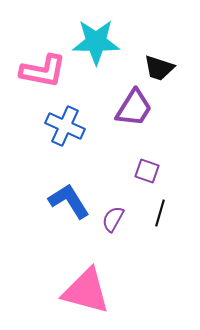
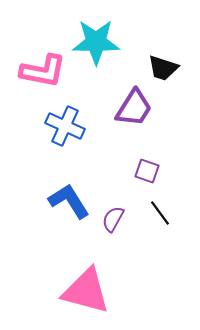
black trapezoid: moved 4 px right
black line: rotated 52 degrees counterclockwise
